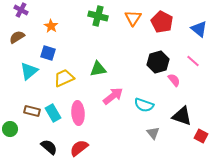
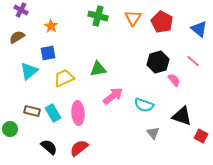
blue square: rotated 28 degrees counterclockwise
